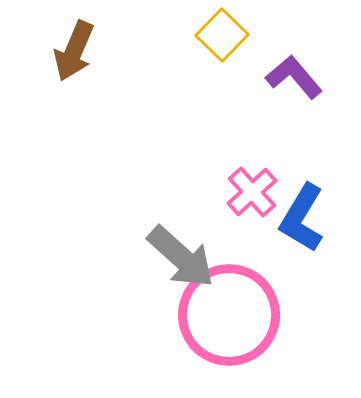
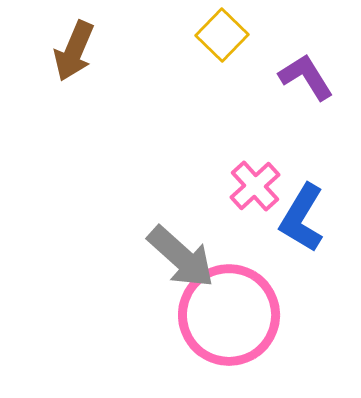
purple L-shape: moved 12 px right; rotated 8 degrees clockwise
pink cross: moved 3 px right, 6 px up
